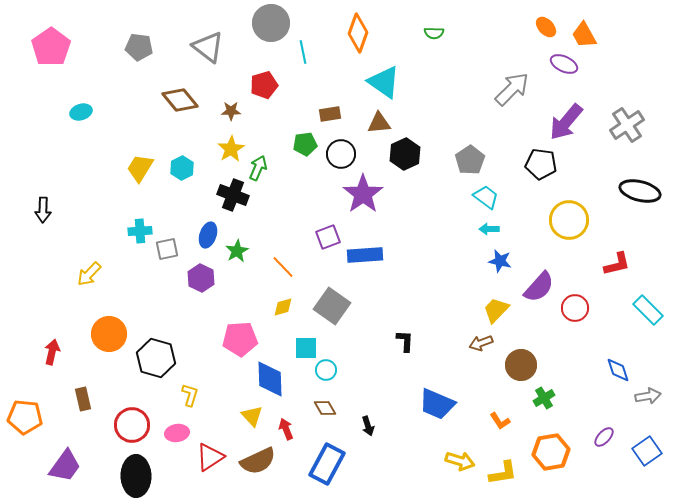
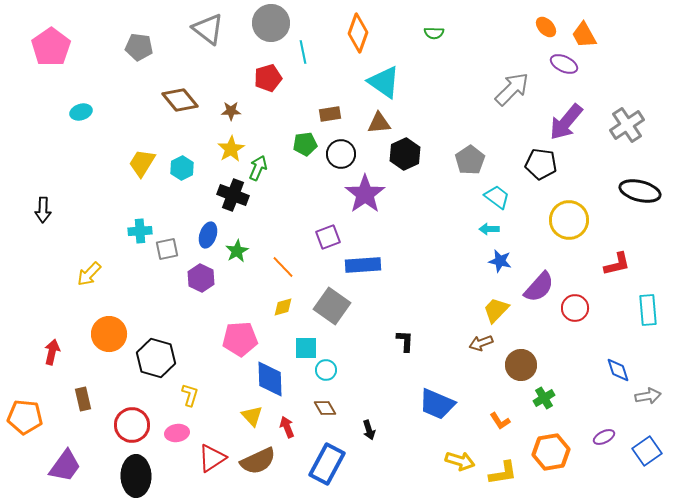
gray triangle at (208, 47): moved 18 px up
red pentagon at (264, 85): moved 4 px right, 7 px up
yellow trapezoid at (140, 168): moved 2 px right, 5 px up
purple star at (363, 194): moved 2 px right
cyan trapezoid at (486, 197): moved 11 px right
blue rectangle at (365, 255): moved 2 px left, 10 px down
cyan rectangle at (648, 310): rotated 40 degrees clockwise
black arrow at (368, 426): moved 1 px right, 4 px down
red arrow at (286, 429): moved 1 px right, 2 px up
purple ellipse at (604, 437): rotated 20 degrees clockwise
red triangle at (210, 457): moved 2 px right, 1 px down
